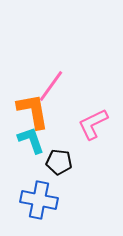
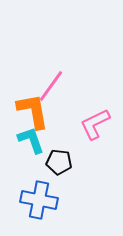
pink L-shape: moved 2 px right
